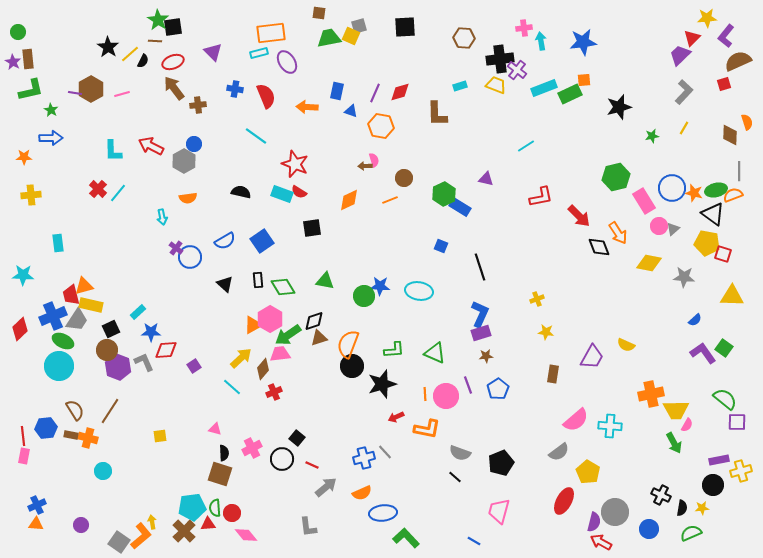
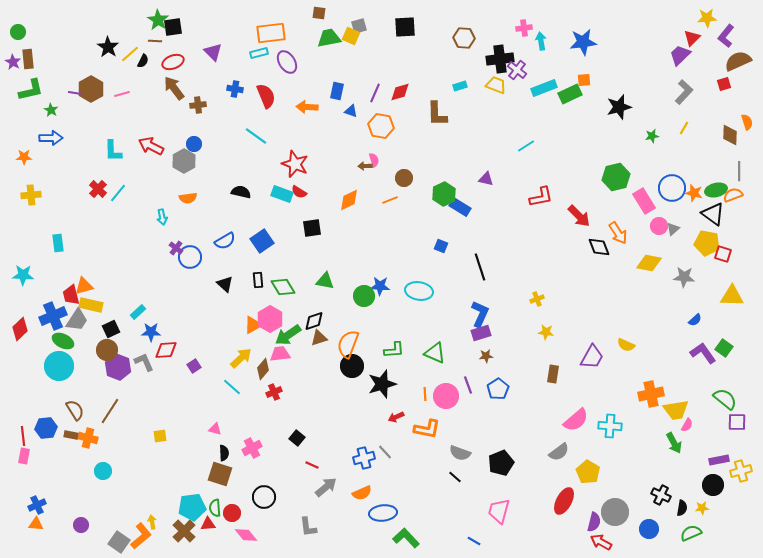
yellow trapezoid at (676, 410): rotated 8 degrees counterclockwise
black circle at (282, 459): moved 18 px left, 38 px down
